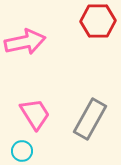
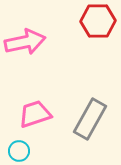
pink trapezoid: rotated 76 degrees counterclockwise
cyan circle: moved 3 px left
